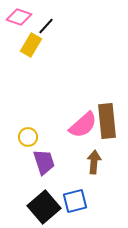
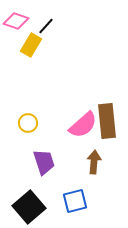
pink diamond: moved 3 px left, 4 px down
yellow circle: moved 14 px up
black square: moved 15 px left
